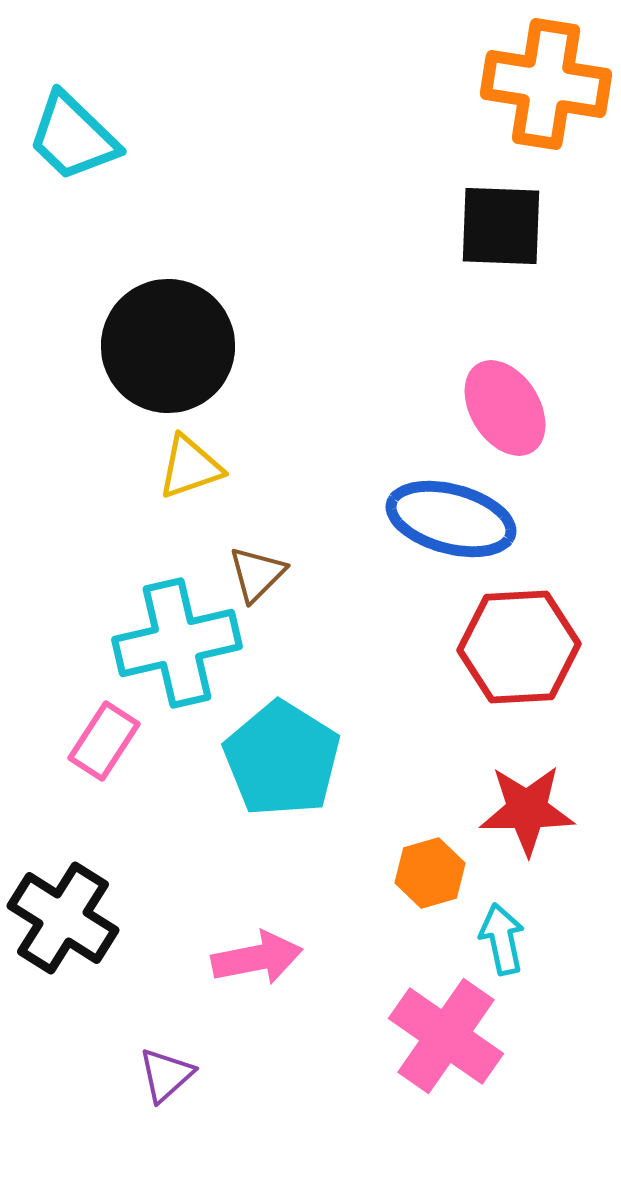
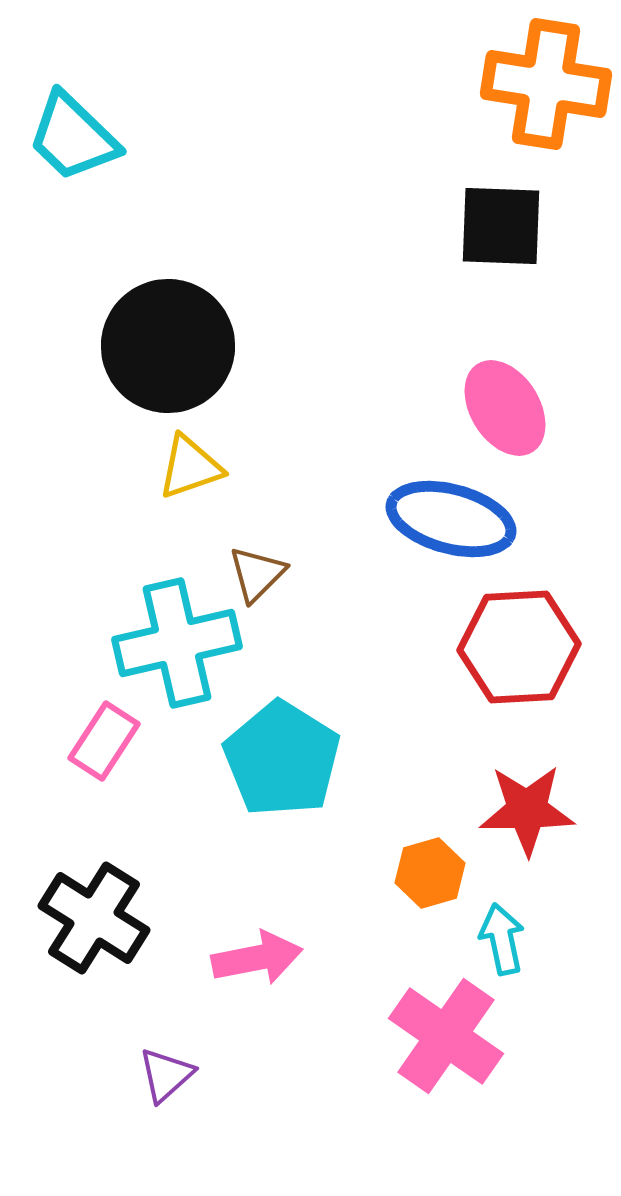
black cross: moved 31 px right
